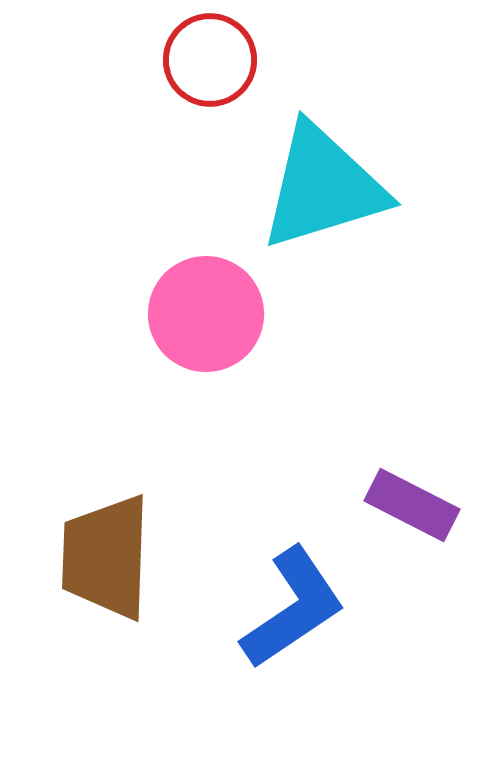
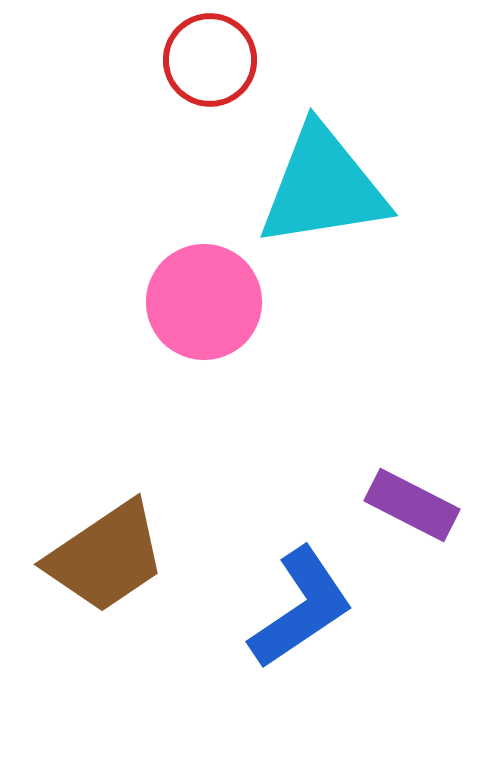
cyan triangle: rotated 8 degrees clockwise
pink circle: moved 2 px left, 12 px up
brown trapezoid: rotated 126 degrees counterclockwise
blue L-shape: moved 8 px right
